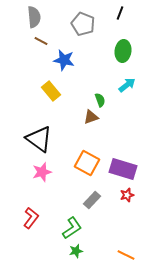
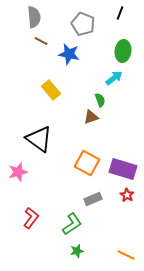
blue star: moved 5 px right, 6 px up
cyan arrow: moved 13 px left, 7 px up
yellow rectangle: moved 1 px up
pink star: moved 24 px left
red star: rotated 24 degrees counterclockwise
gray rectangle: moved 1 px right, 1 px up; rotated 24 degrees clockwise
green L-shape: moved 4 px up
green star: moved 1 px right
